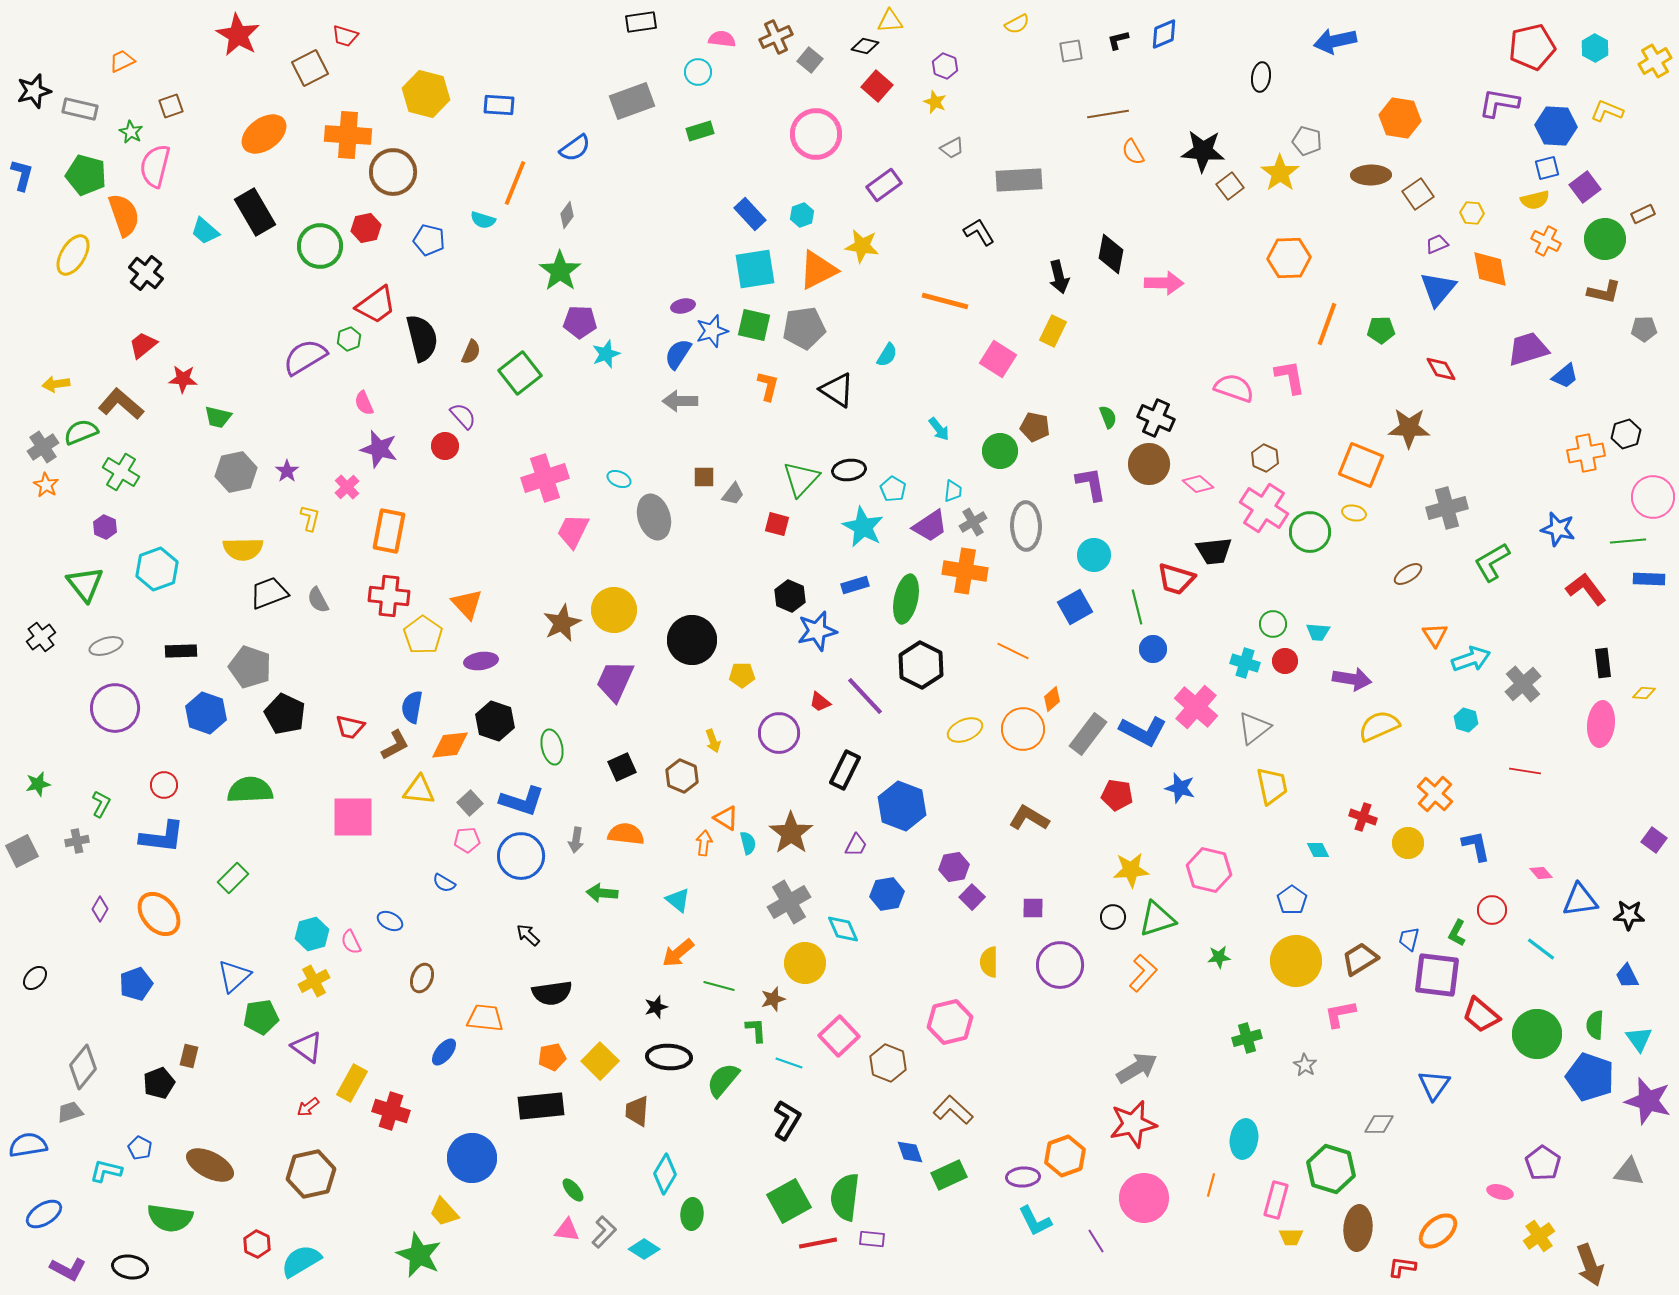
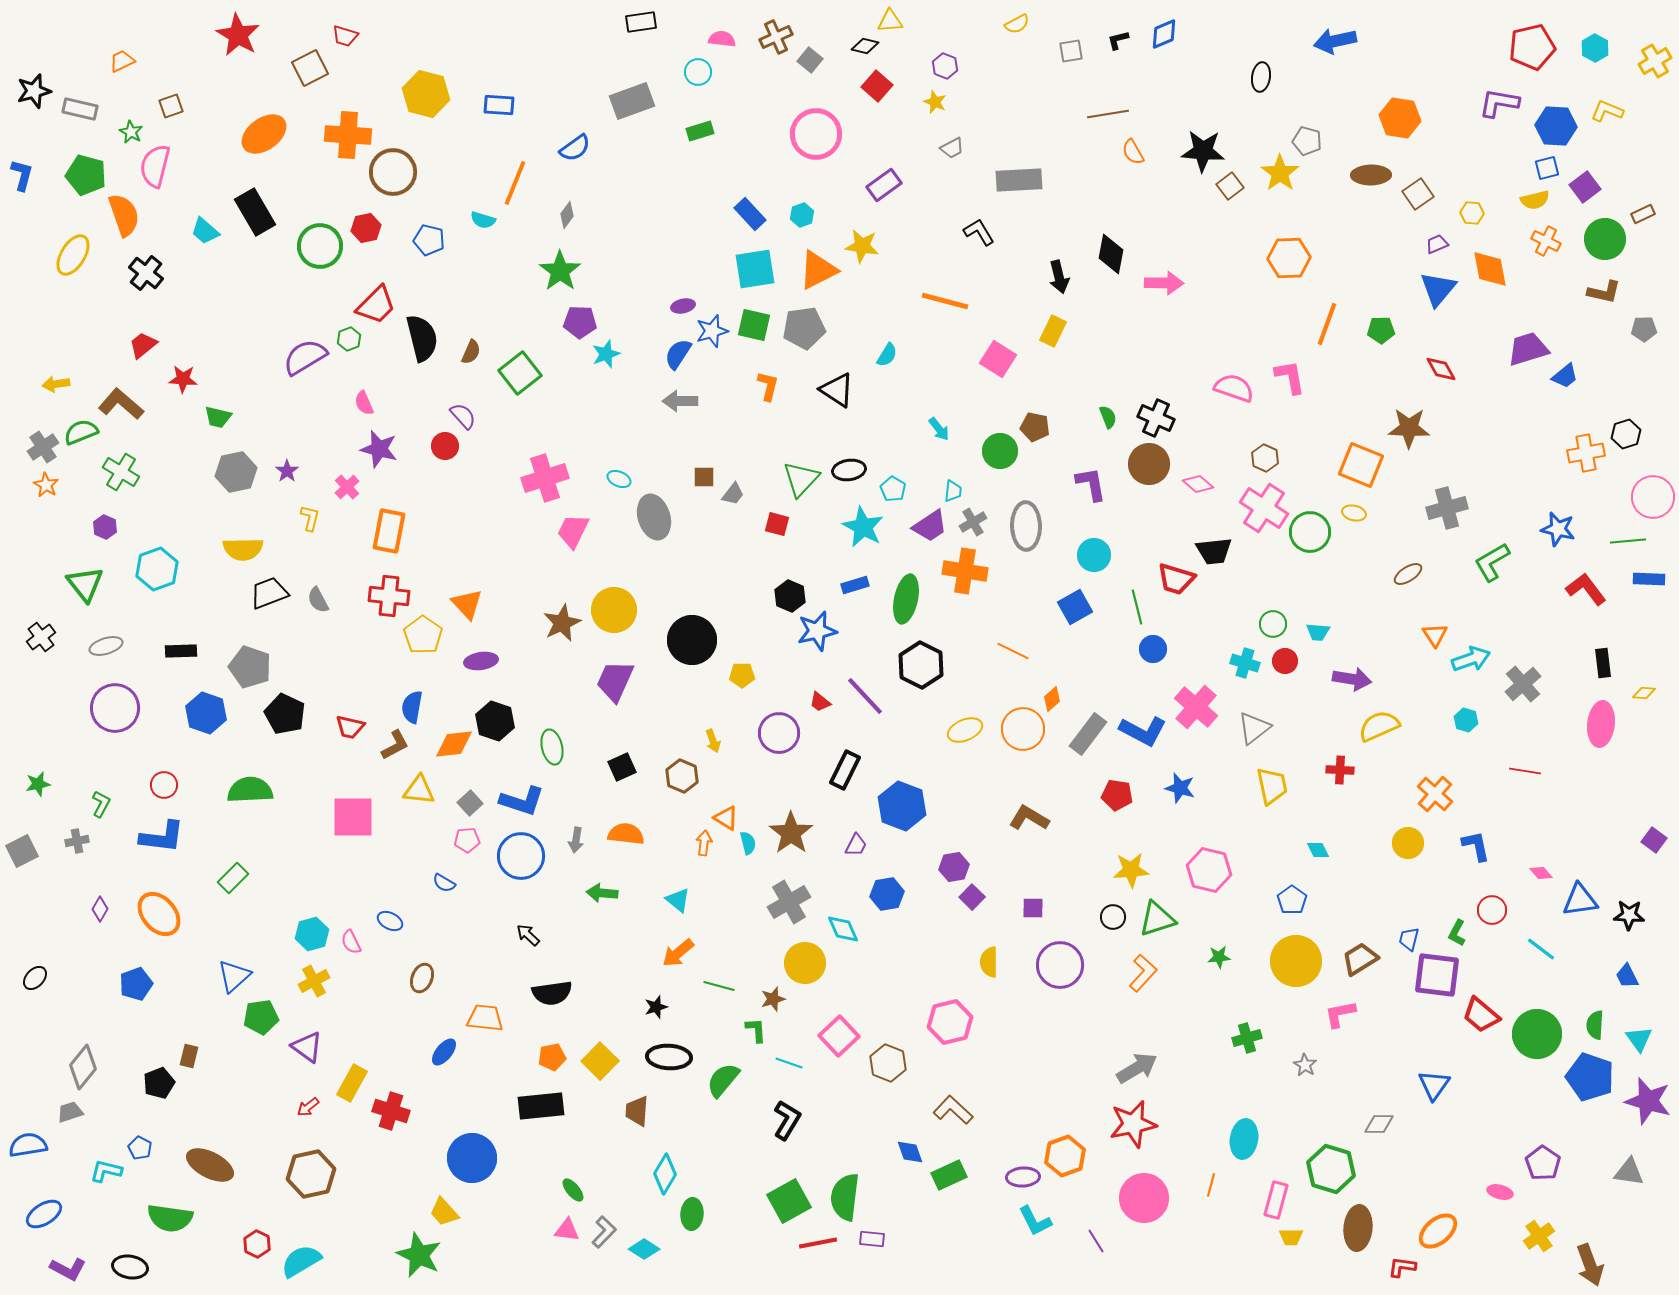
red trapezoid at (376, 305): rotated 9 degrees counterclockwise
orange diamond at (450, 745): moved 4 px right, 1 px up
red cross at (1363, 817): moved 23 px left, 47 px up; rotated 16 degrees counterclockwise
